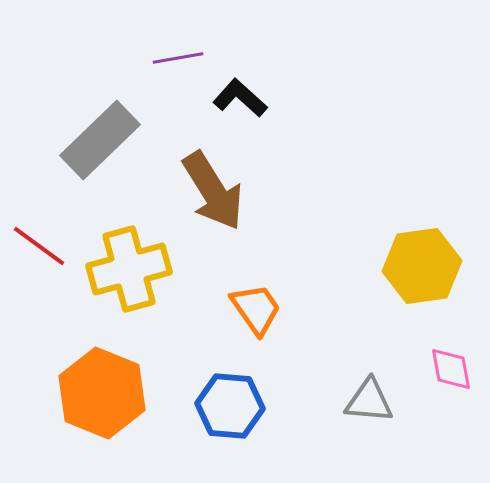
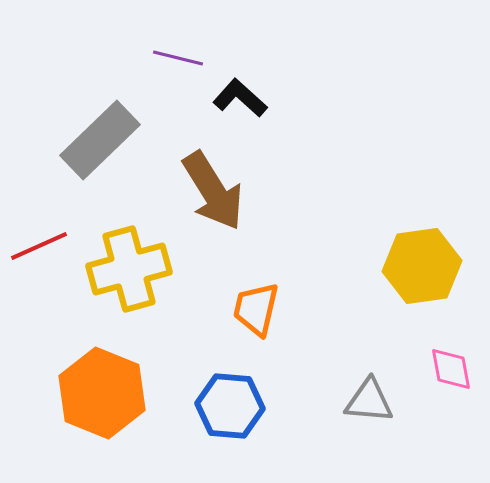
purple line: rotated 24 degrees clockwise
red line: rotated 60 degrees counterclockwise
orange trapezoid: rotated 132 degrees counterclockwise
